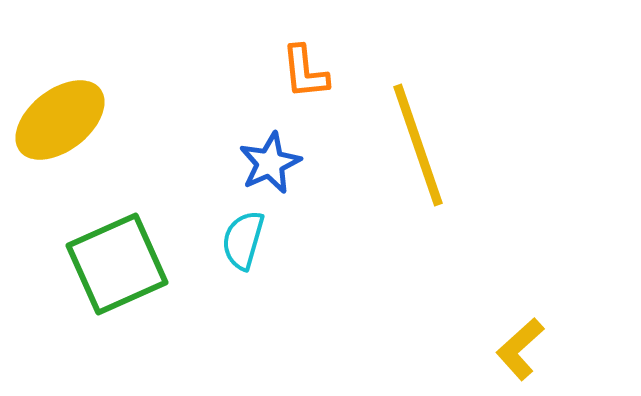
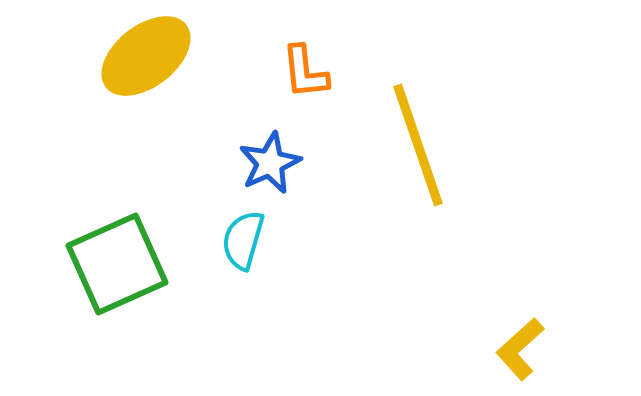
yellow ellipse: moved 86 px right, 64 px up
